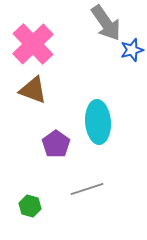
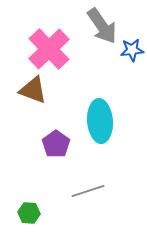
gray arrow: moved 4 px left, 3 px down
pink cross: moved 16 px right, 5 px down
blue star: rotated 10 degrees clockwise
cyan ellipse: moved 2 px right, 1 px up
gray line: moved 1 px right, 2 px down
green hexagon: moved 1 px left, 7 px down; rotated 10 degrees counterclockwise
